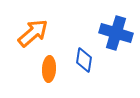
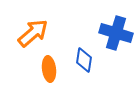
orange ellipse: rotated 10 degrees counterclockwise
